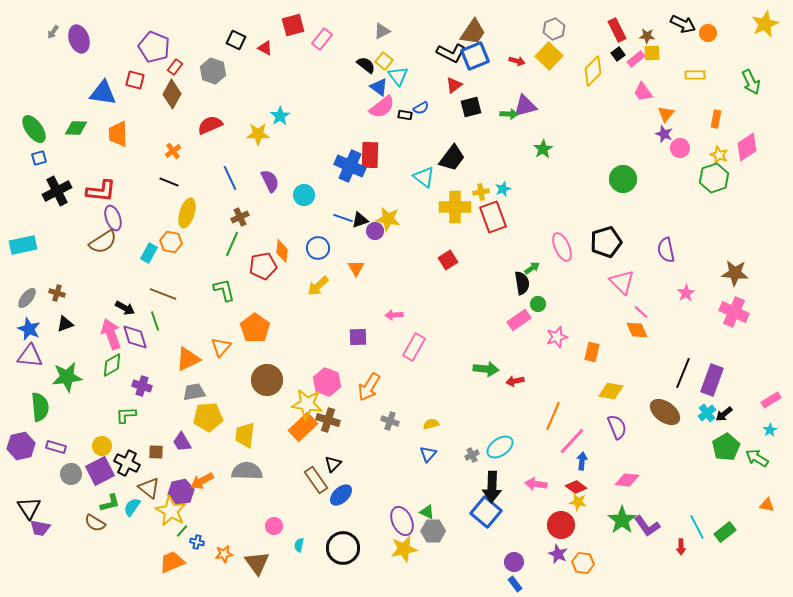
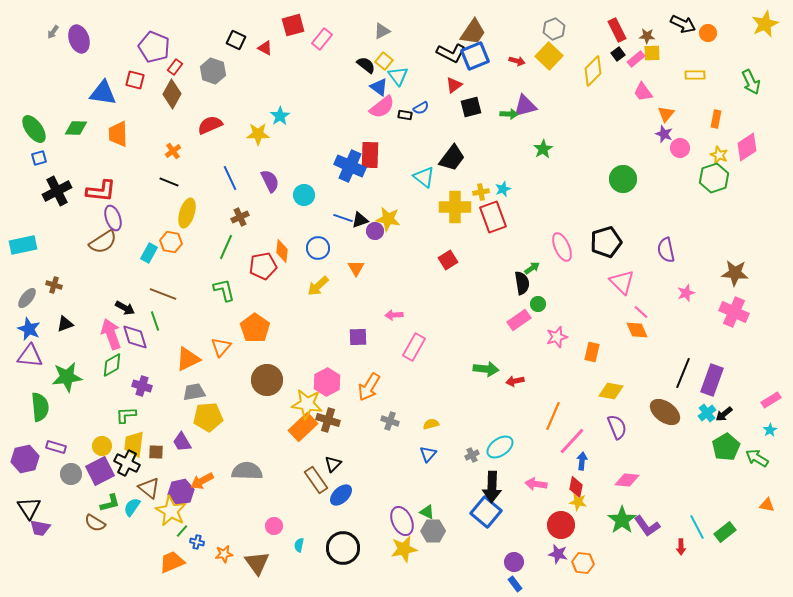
green line at (232, 244): moved 6 px left, 3 px down
brown cross at (57, 293): moved 3 px left, 8 px up
pink star at (686, 293): rotated 12 degrees clockwise
pink hexagon at (327, 382): rotated 12 degrees clockwise
yellow trapezoid at (245, 435): moved 111 px left, 9 px down
purple hexagon at (21, 446): moved 4 px right, 13 px down
red diamond at (576, 487): rotated 65 degrees clockwise
purple star at (558, 554): rotated 12 degrees counterclockwise
